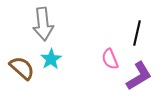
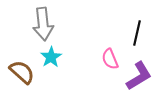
cyan star: moved 2 px up
brown semicircle: moved 4 px down
